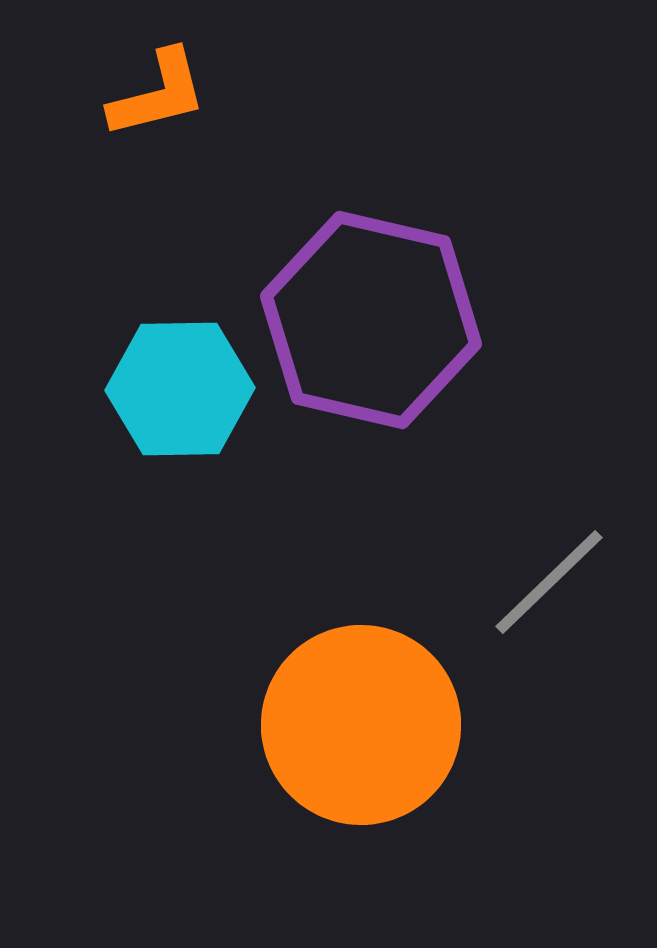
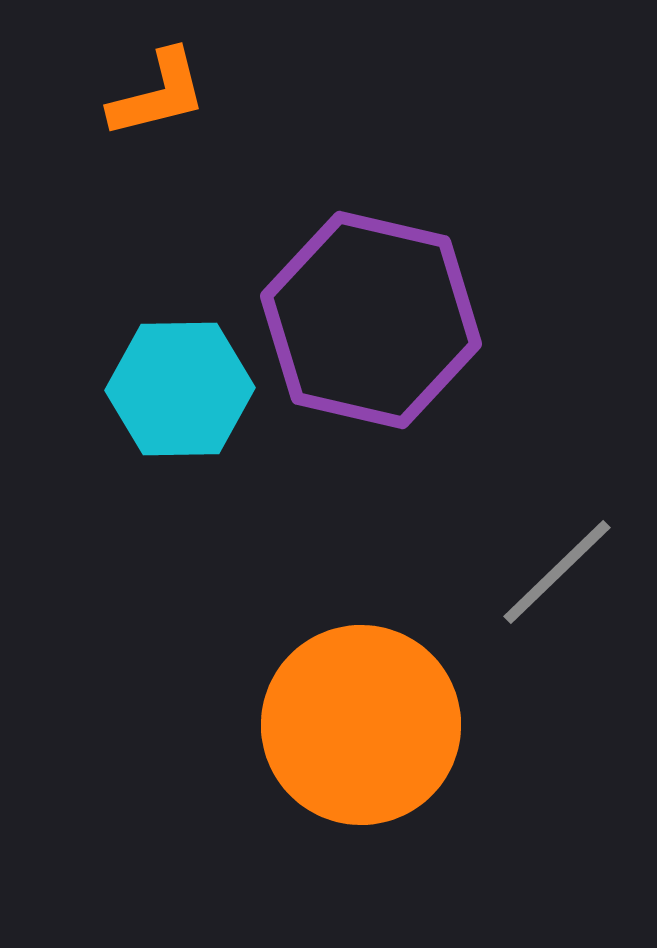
gray line: moved 8 px right, 10 px up
